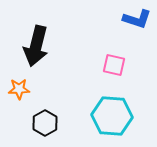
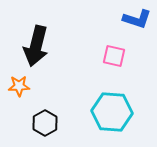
pink square: moved 9 px up
orange star: moved 3 px up
cyan hexagon: moved 4 px up
